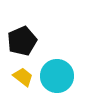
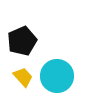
yellow trapezoid: rotated 10 degrees clockwise
